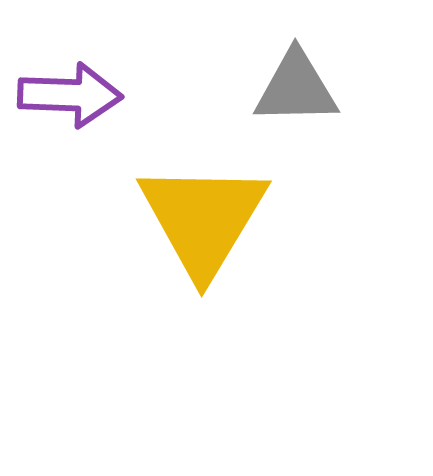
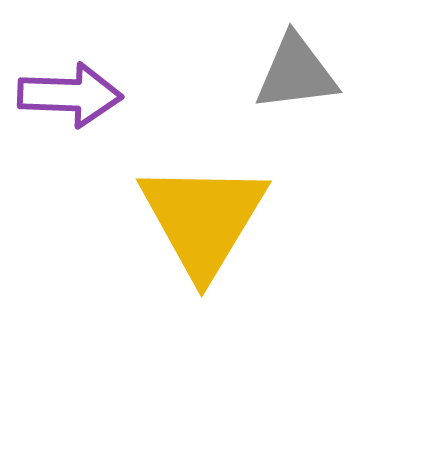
gray triangle: moved 15 px up; rotated 6 degrees counterclockwise
